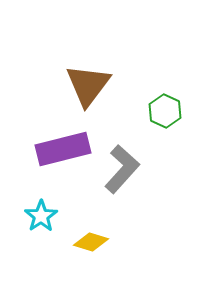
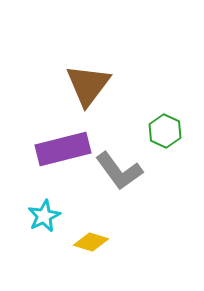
green hexagon: moved 20 px down
gray L-shape: moved 3 px left, 2 px down; rotated 102 degrees clockwise
cyan star: moved 3 px right; rotated 8 degrees clockwise
